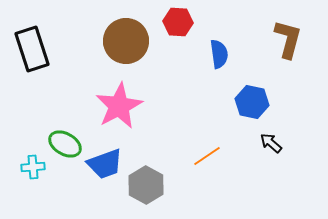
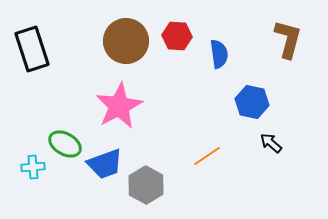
red hexagon: moved 1 px left, 14 px down
